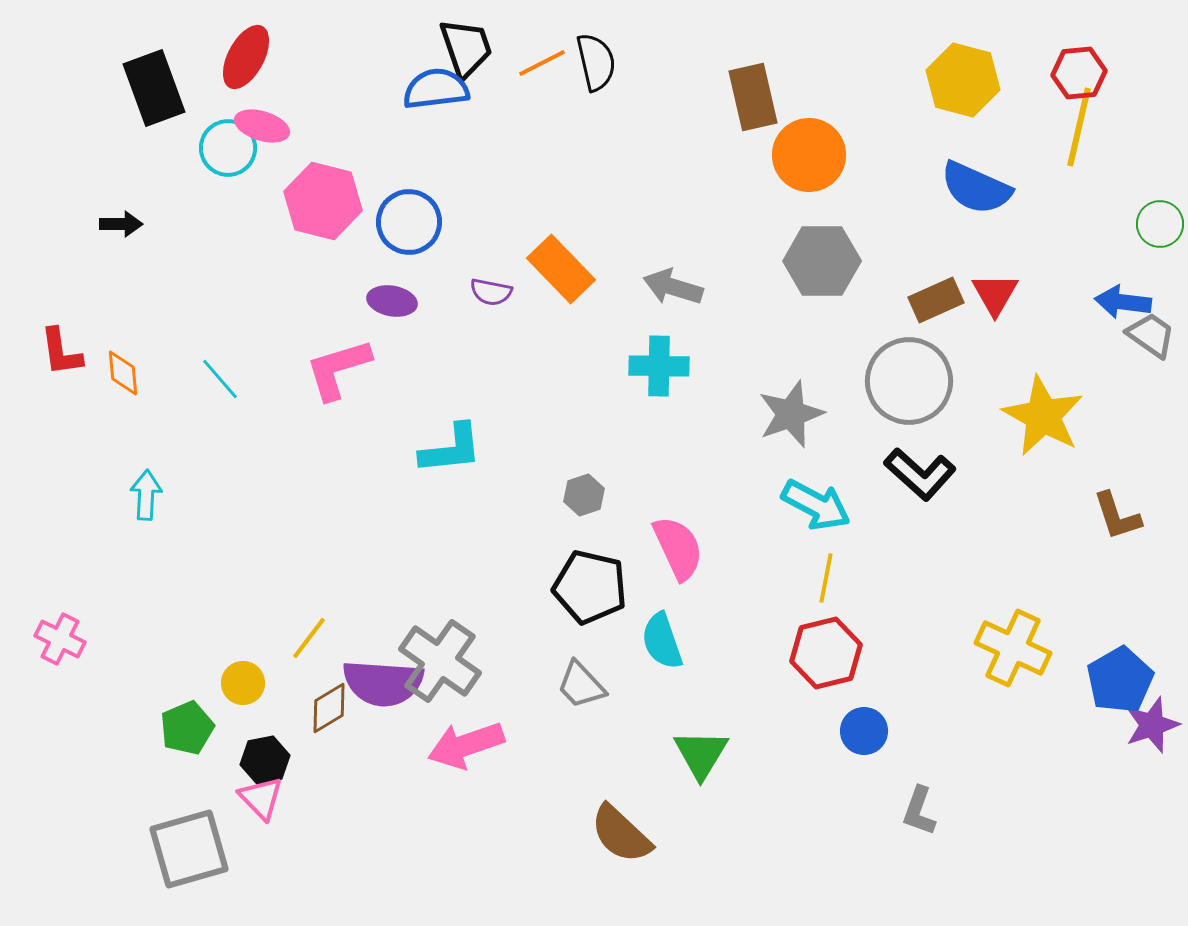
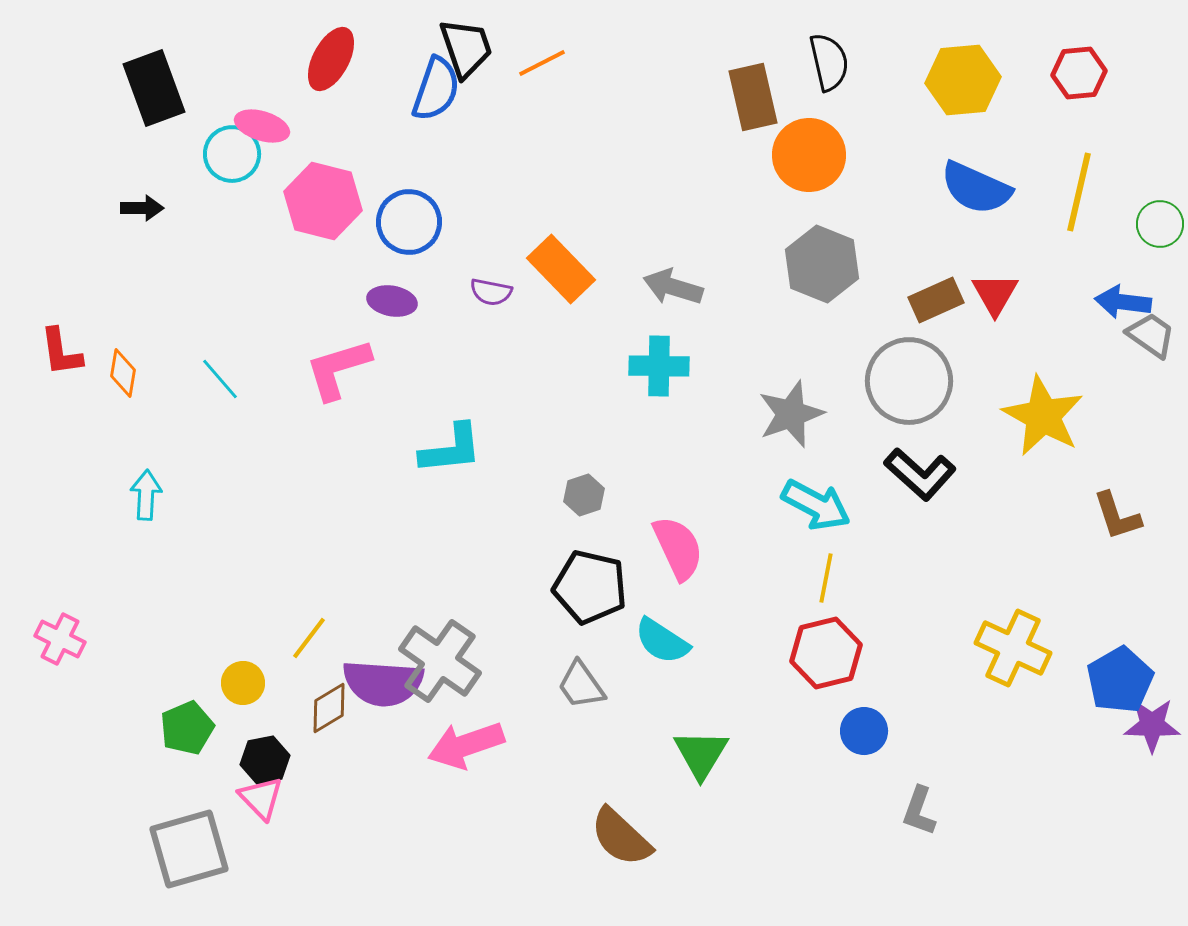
red ellipse at (246, 57): moved 85 px right, 2 px down
black semicircle at (596, 62): moved 233 px right
yellow hexagon at (963, 80): rotated 20 degrees counterclockwise
blue semicircle at (436, 89): rotated 116 degrees clockwise
yellow line at (1079, 127): moved 65 px down
cyan circle at (228, 148): moved 4 px right, 6 px down
black arrow at (121, 224): moved 21 px right, 16 px up
gray hexagon at (822, 261): moved 3 px down; rotated 22 degrees clockwise
orange diamond at (123, 373): rotated 15 degrees clockwise
cyan semicircle at (662, 641): rotated 38 degrees counterclockwise
gray trapezoid at (581, 685): rotated 8 degrees clockwise
purple star at (1152, 725): rotated 20 degrees clockwise
brown semicircle at (621, 834): moved 3 px down
